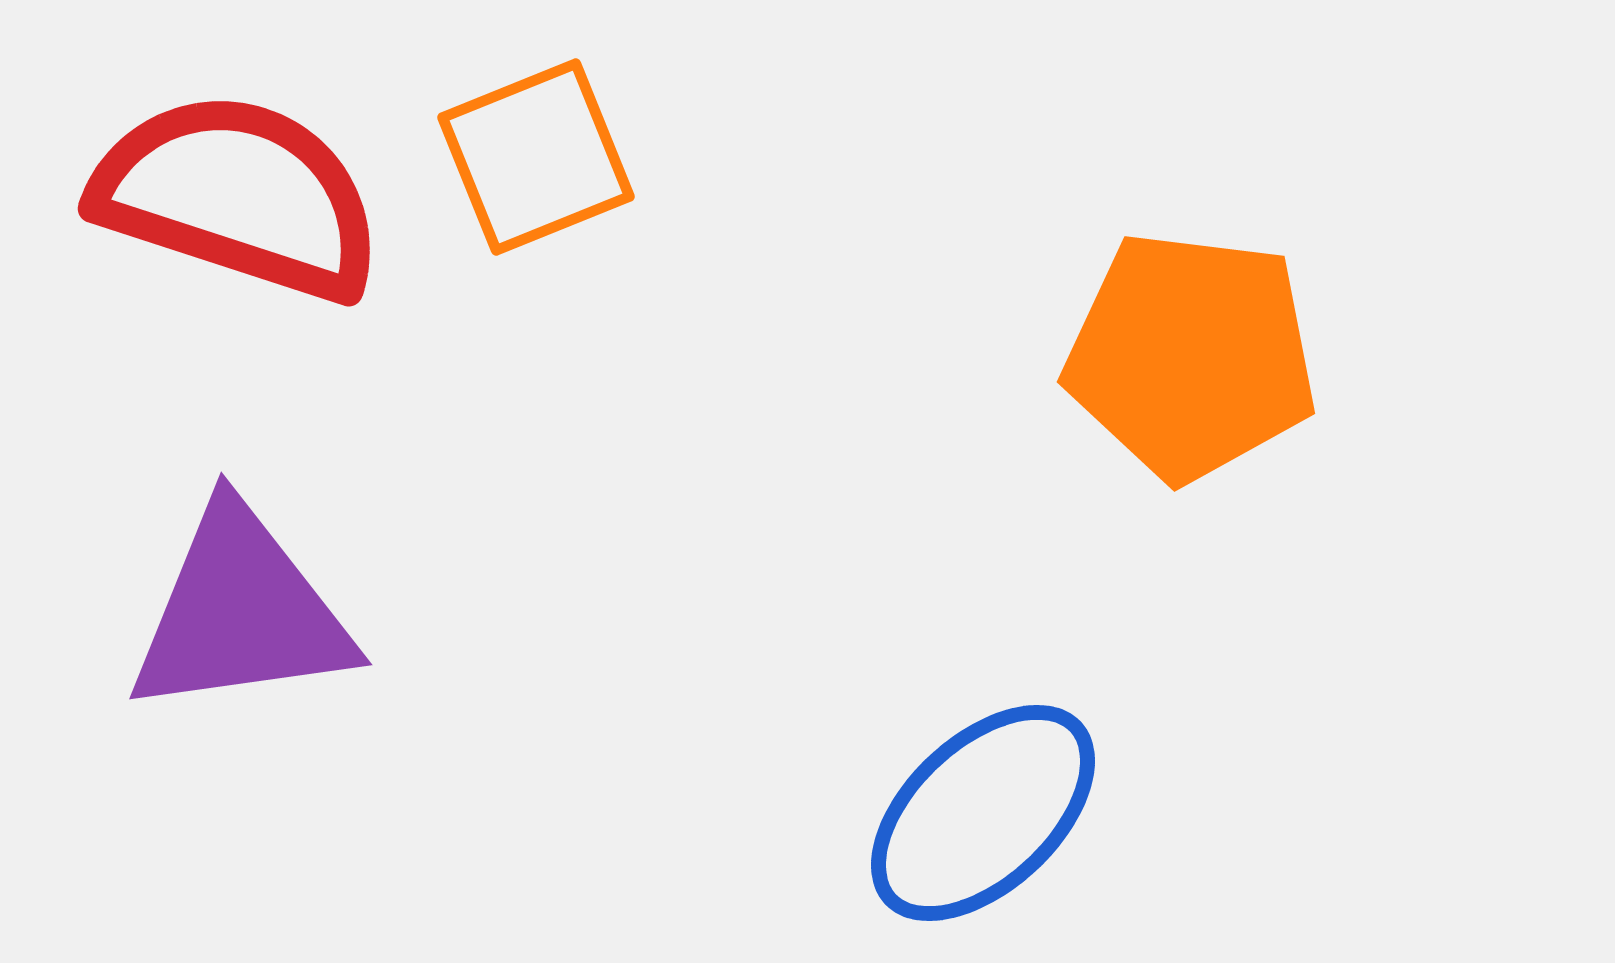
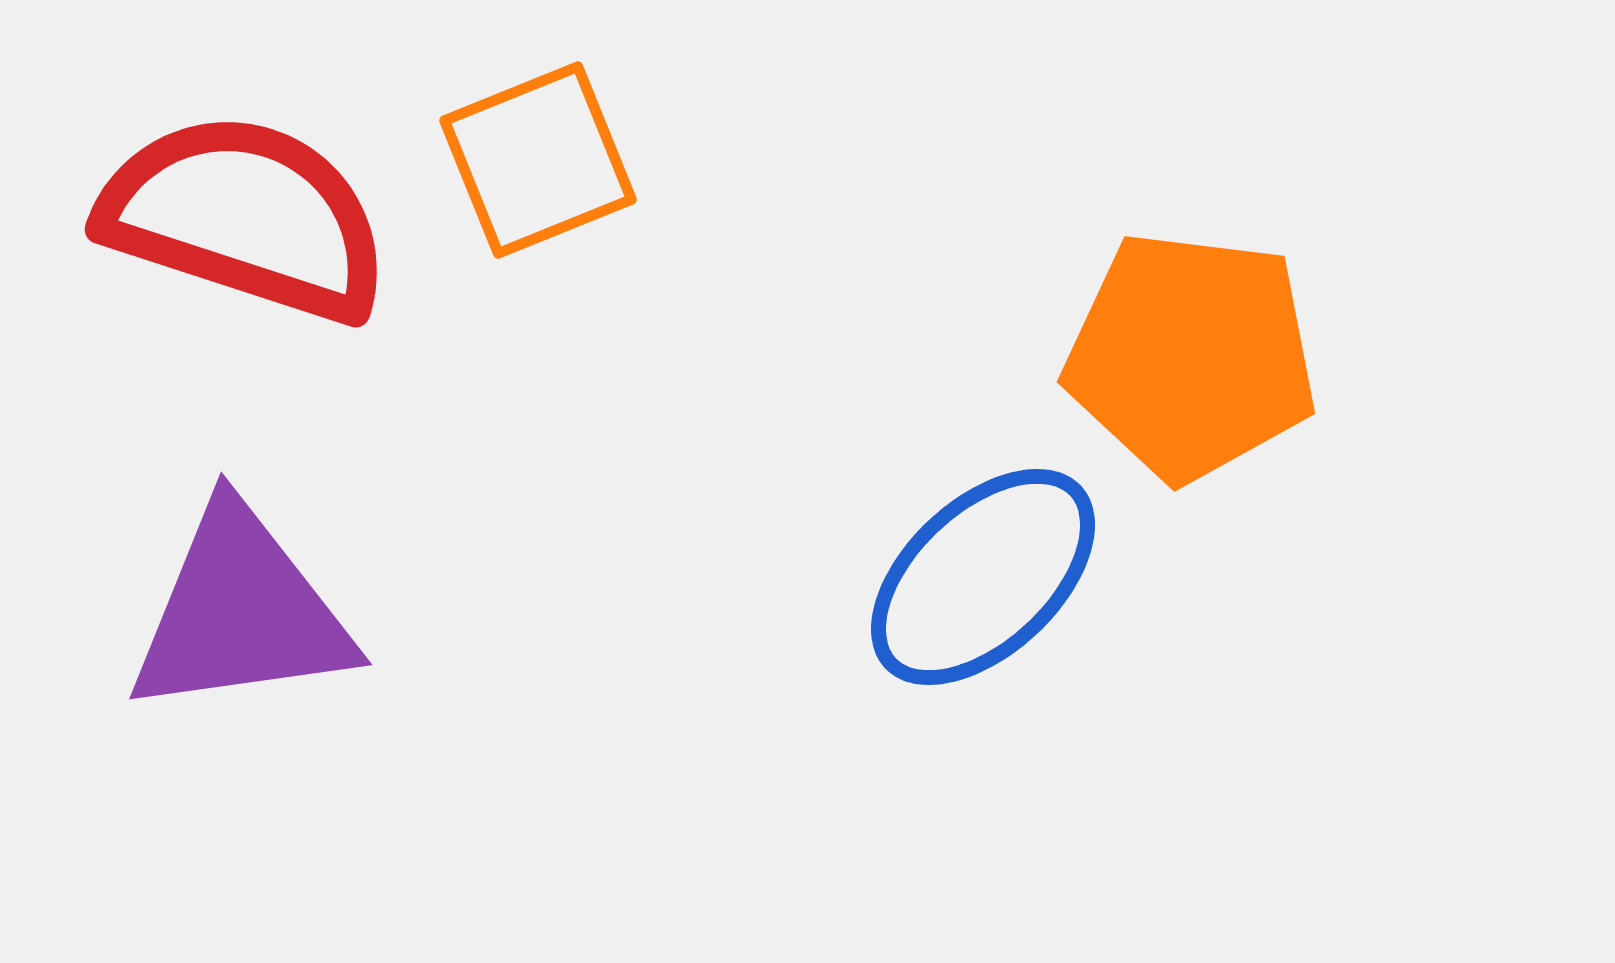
orange square: moved 2 px right, 3 px down
red semicircle: moved 7 px right, 21 px down
blue ellipse: moved 236 px up
